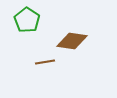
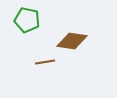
green pentagon: rotated 20 degrees counterclockwise
